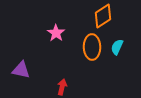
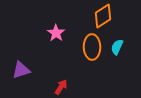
purple triangle: rotated 30 degrees counterclockwise
red arrow: moved 1 px left; rotated 21 degrees clockwise
